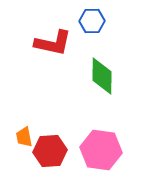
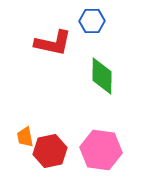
orange trapezoid: moved 1 px right
red hexagon: rotated 8 degrees counterclockwise
